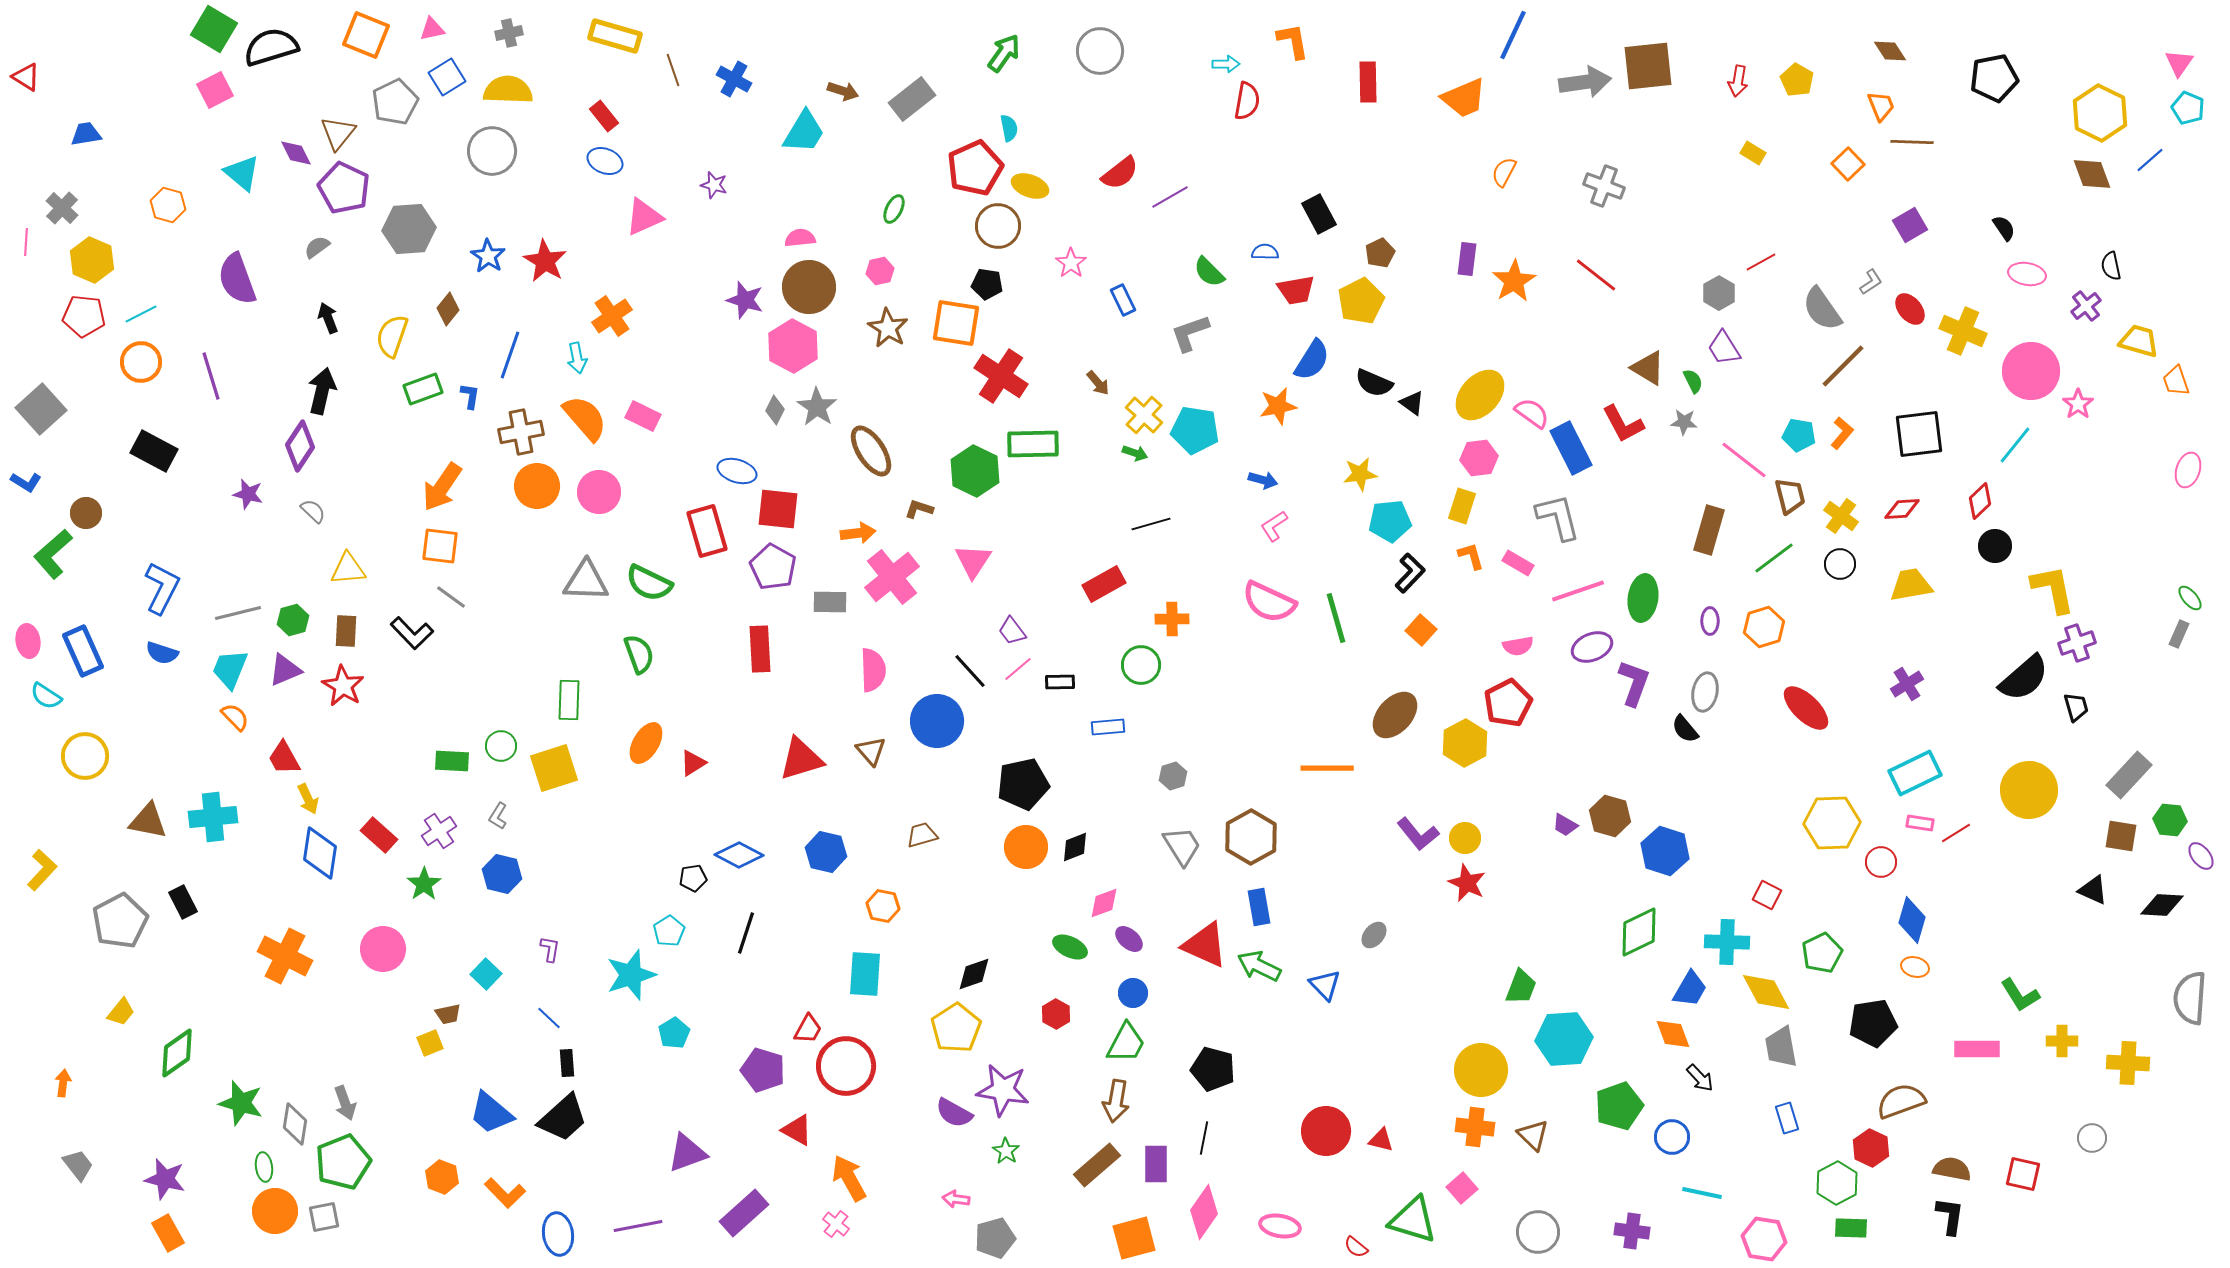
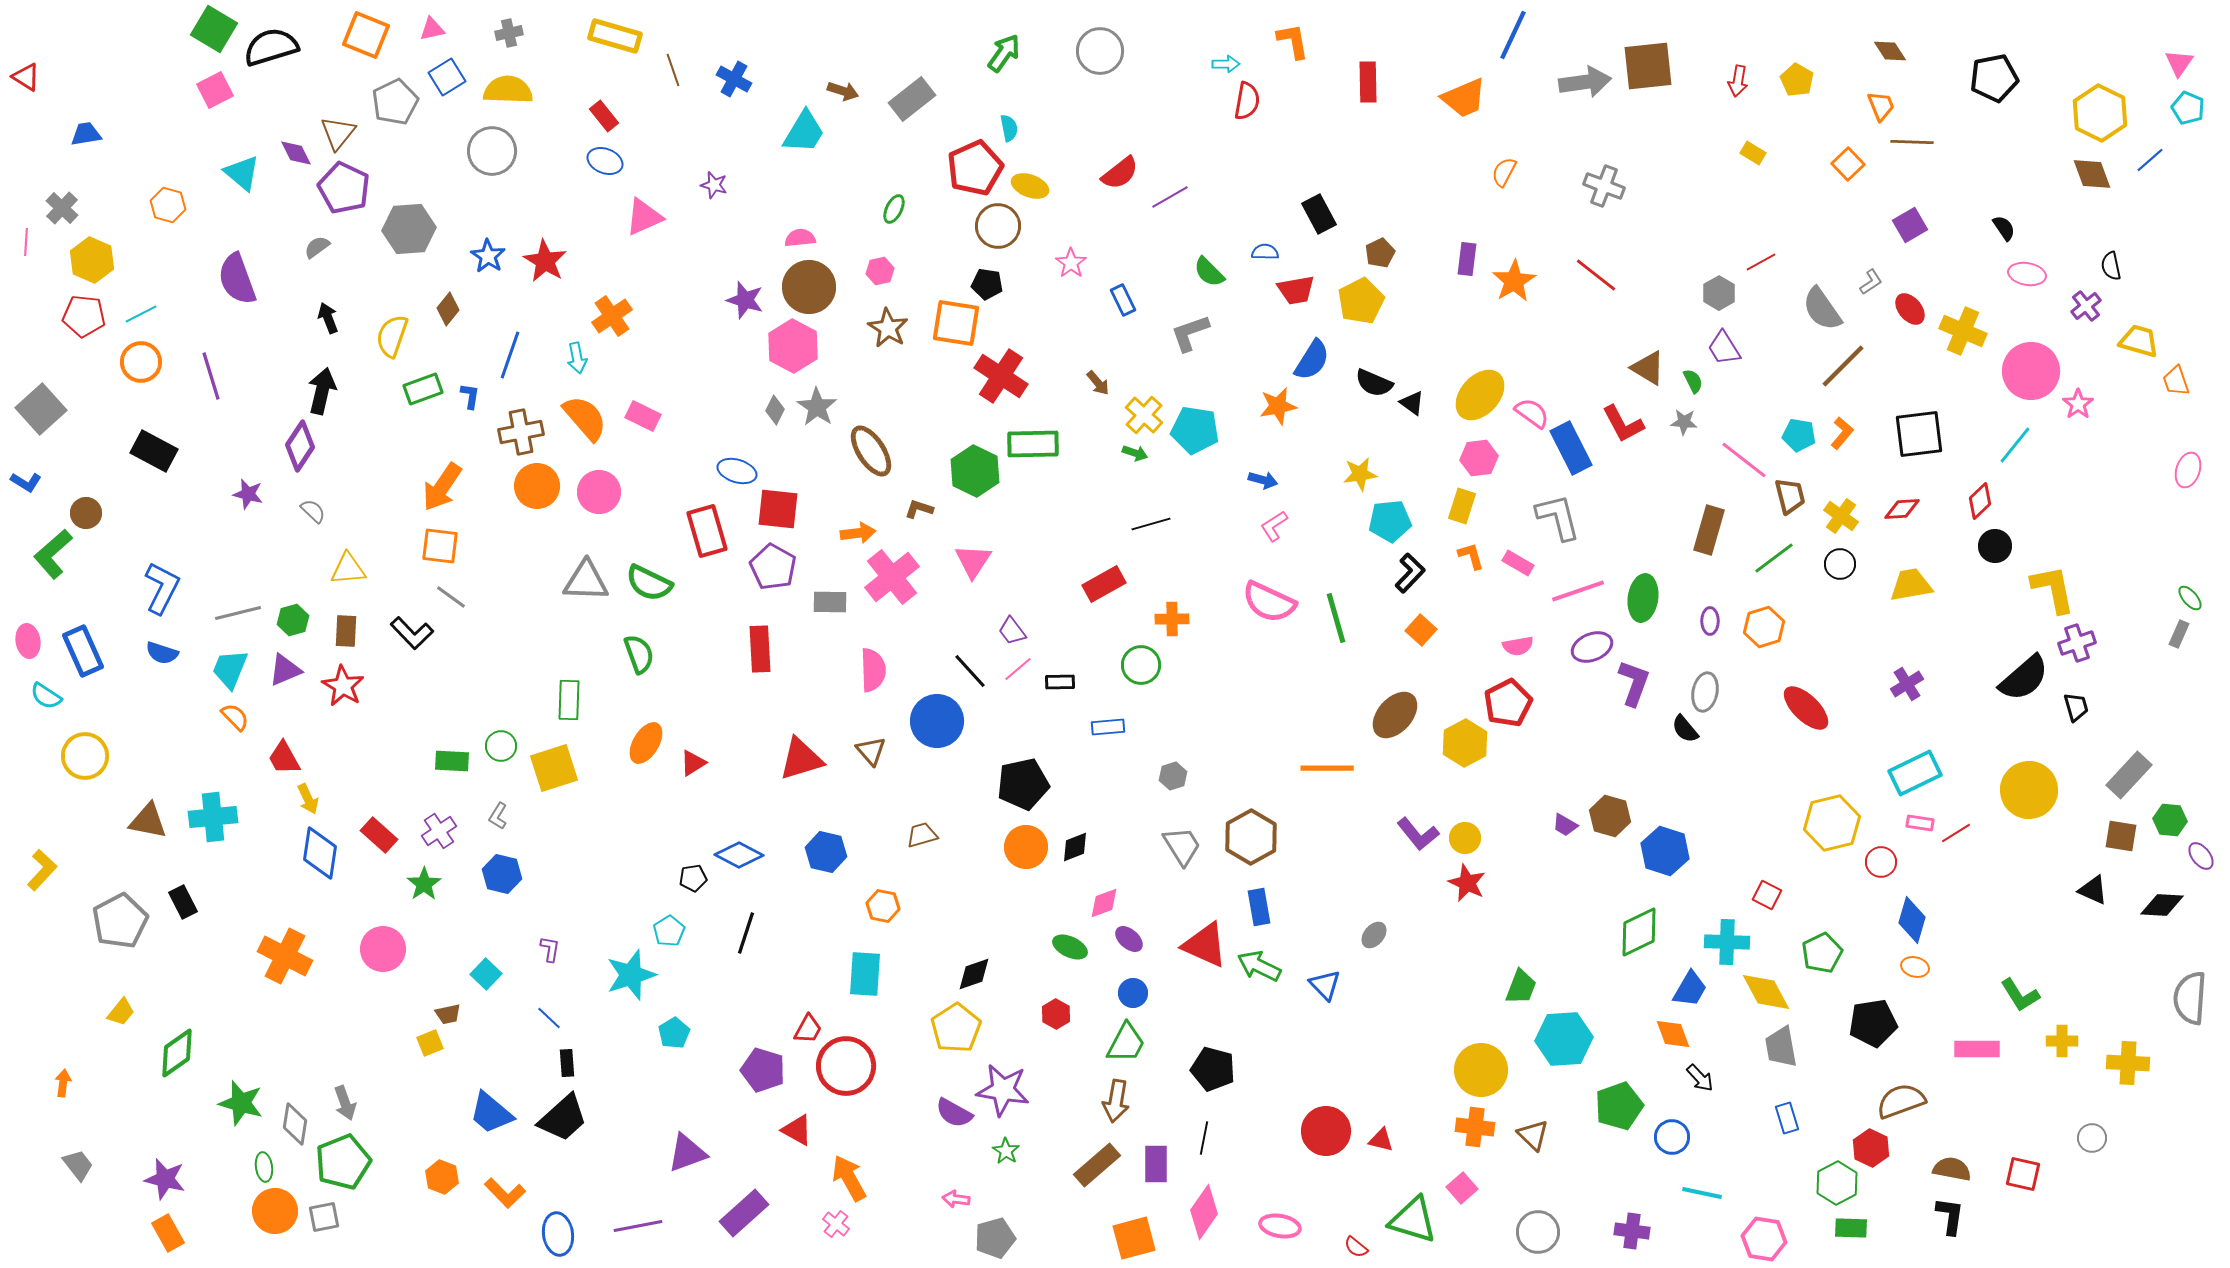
yellow hexagon at (1832, 823): rotated 12 degrees counterclockwise
